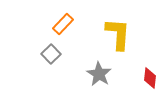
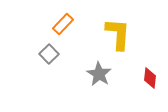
gray square: moved 2 px left
